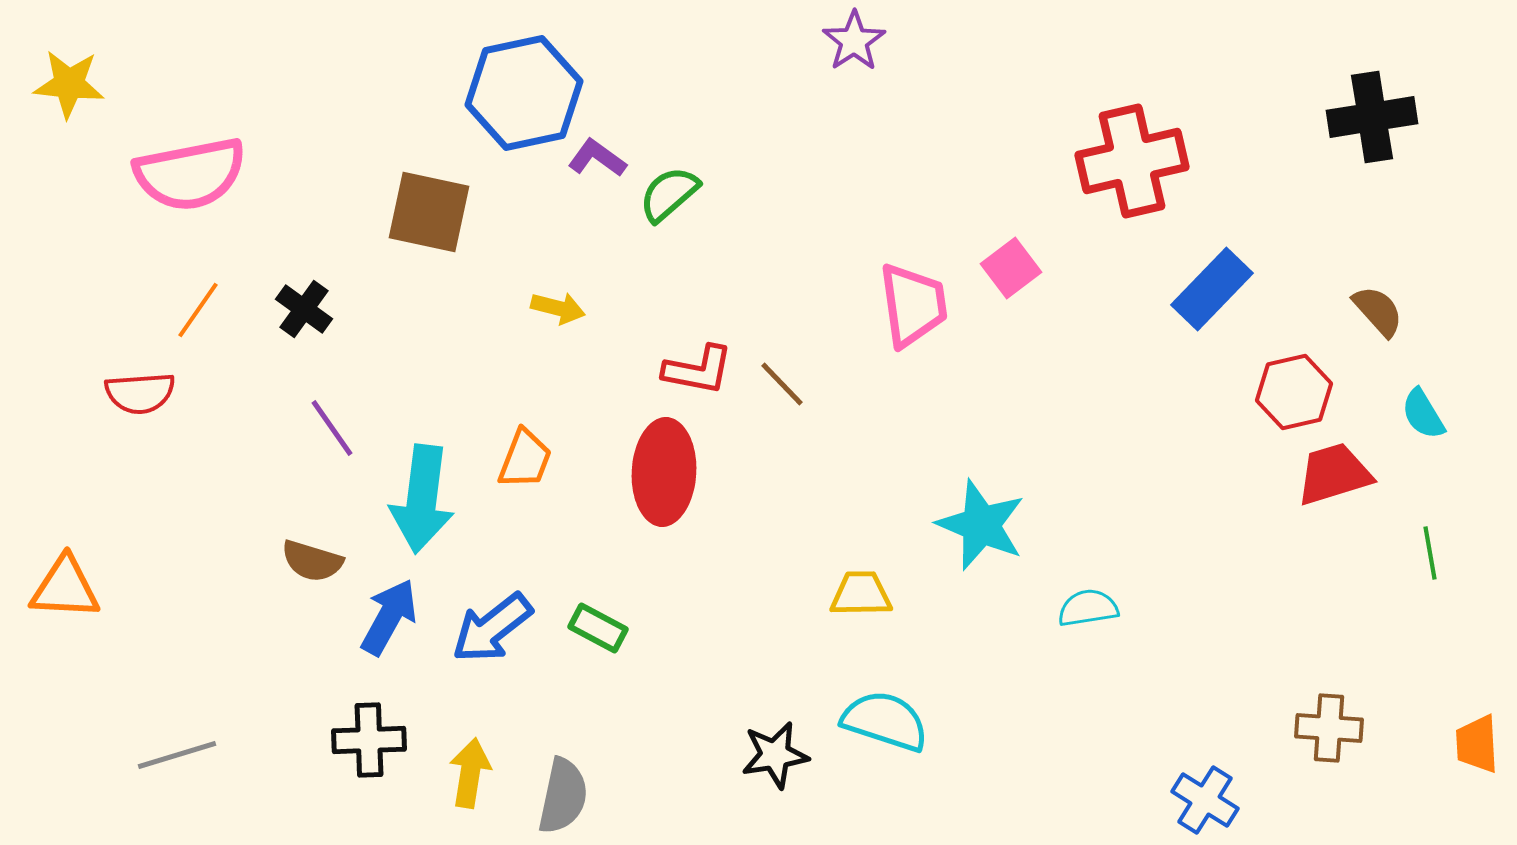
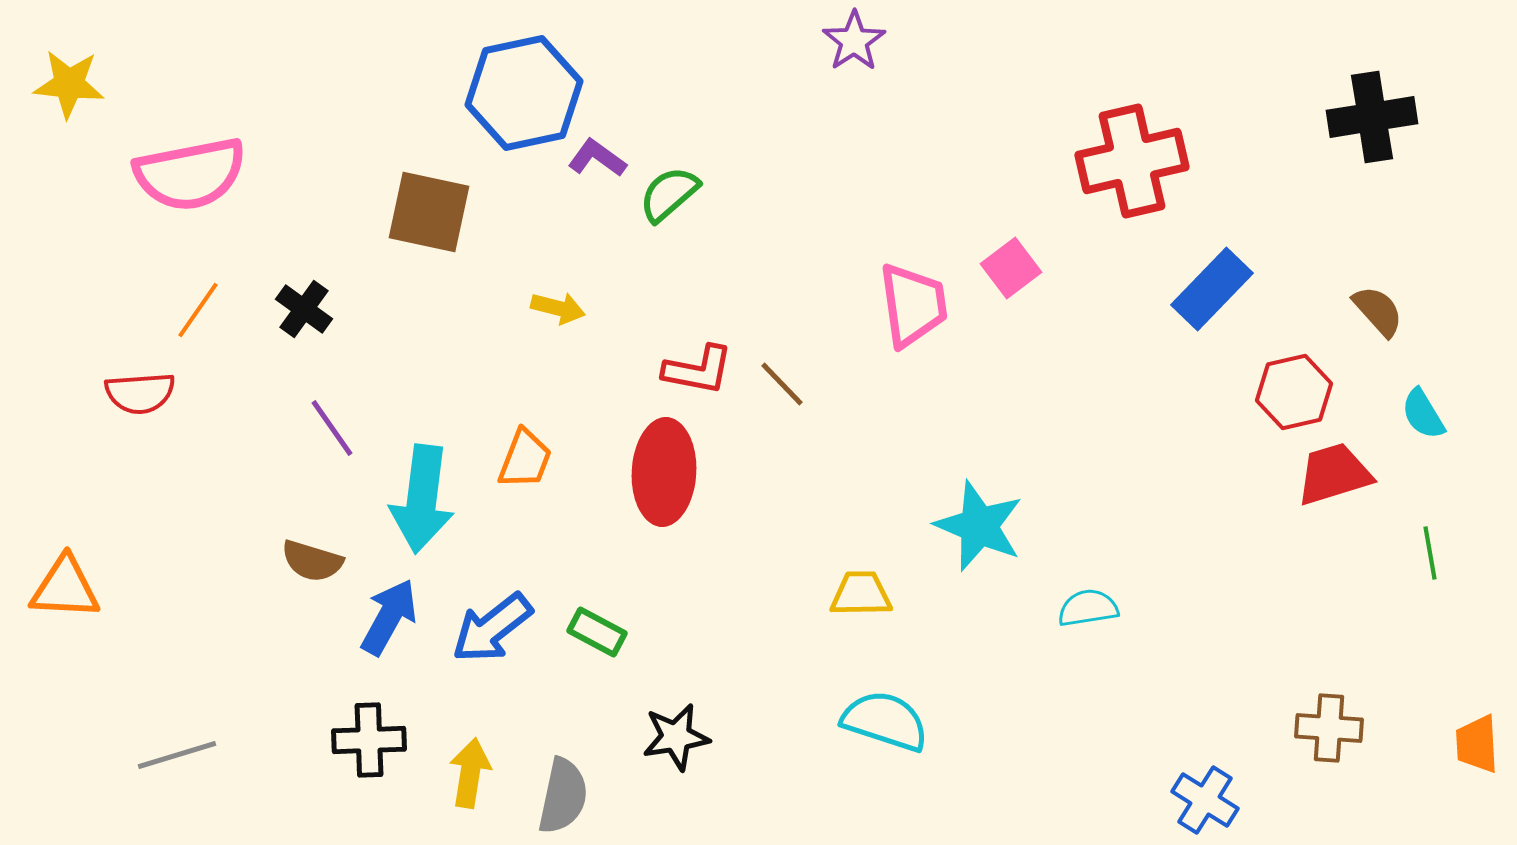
cyan star at (981, 525): moved 2 px left, 1 px down
green rectangle at (598, 628): moved 1 px left, 4 px down
black star at (775, 755): moved 99 px left, 18 px up
